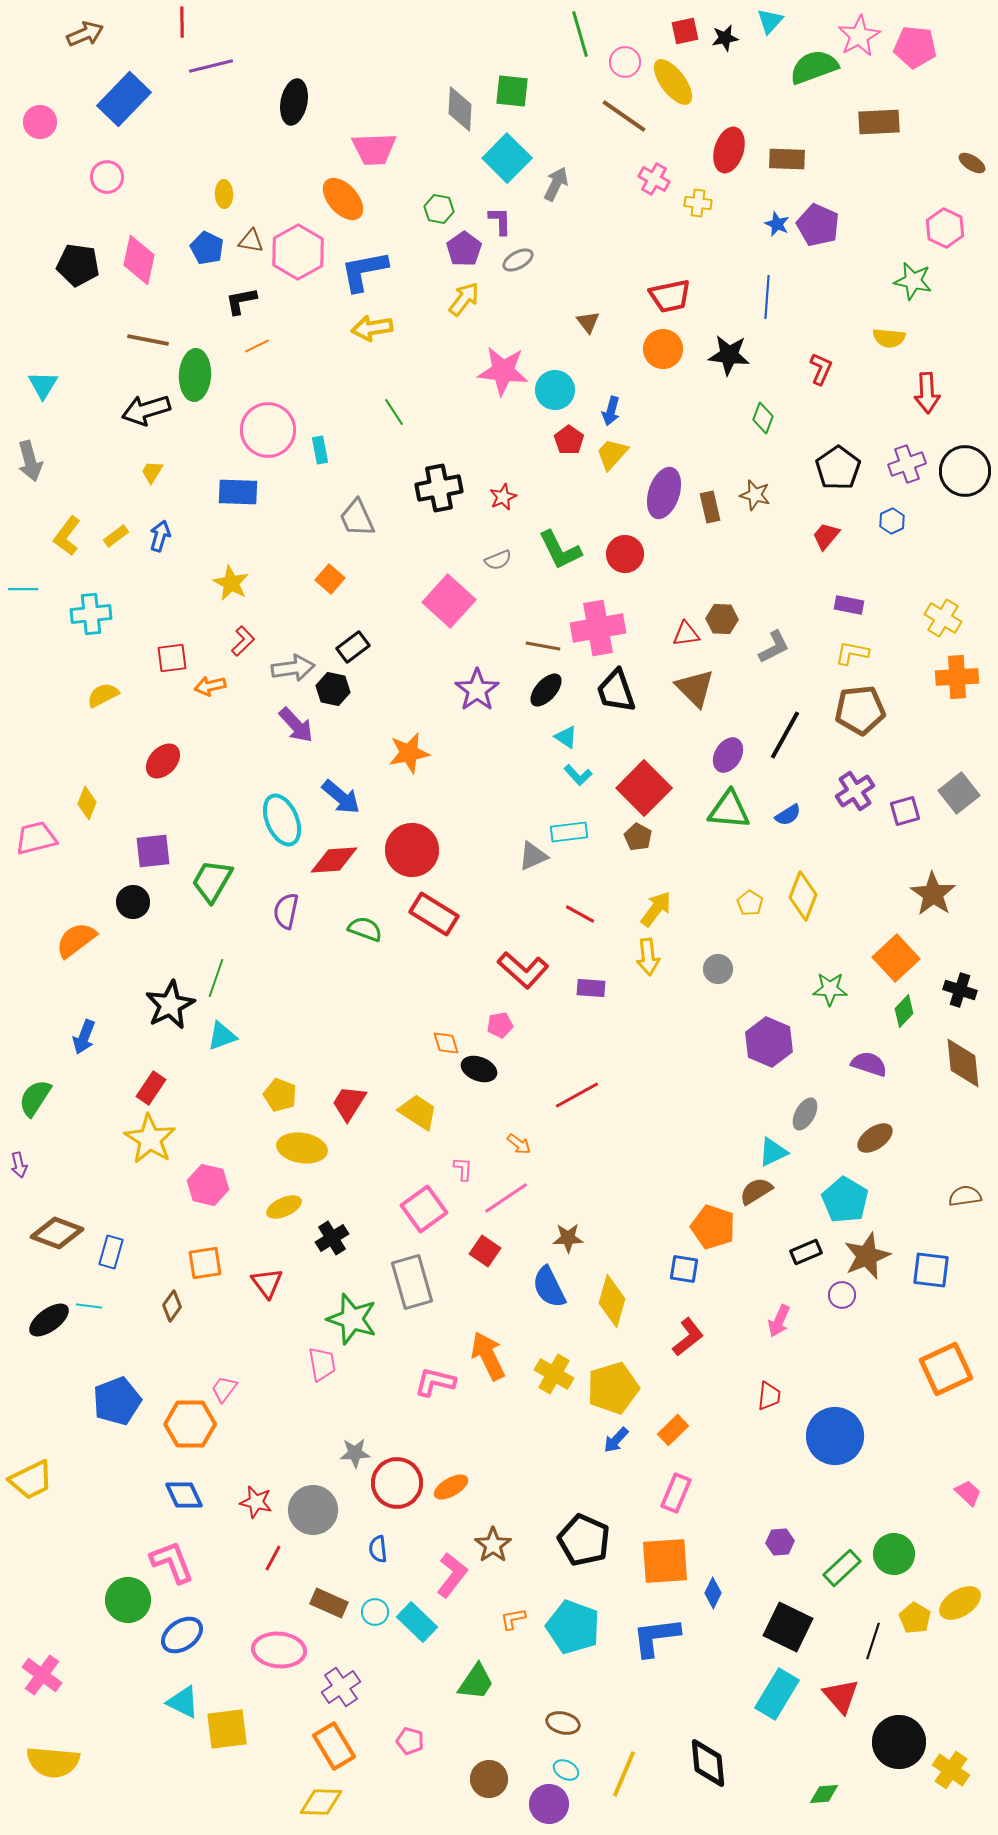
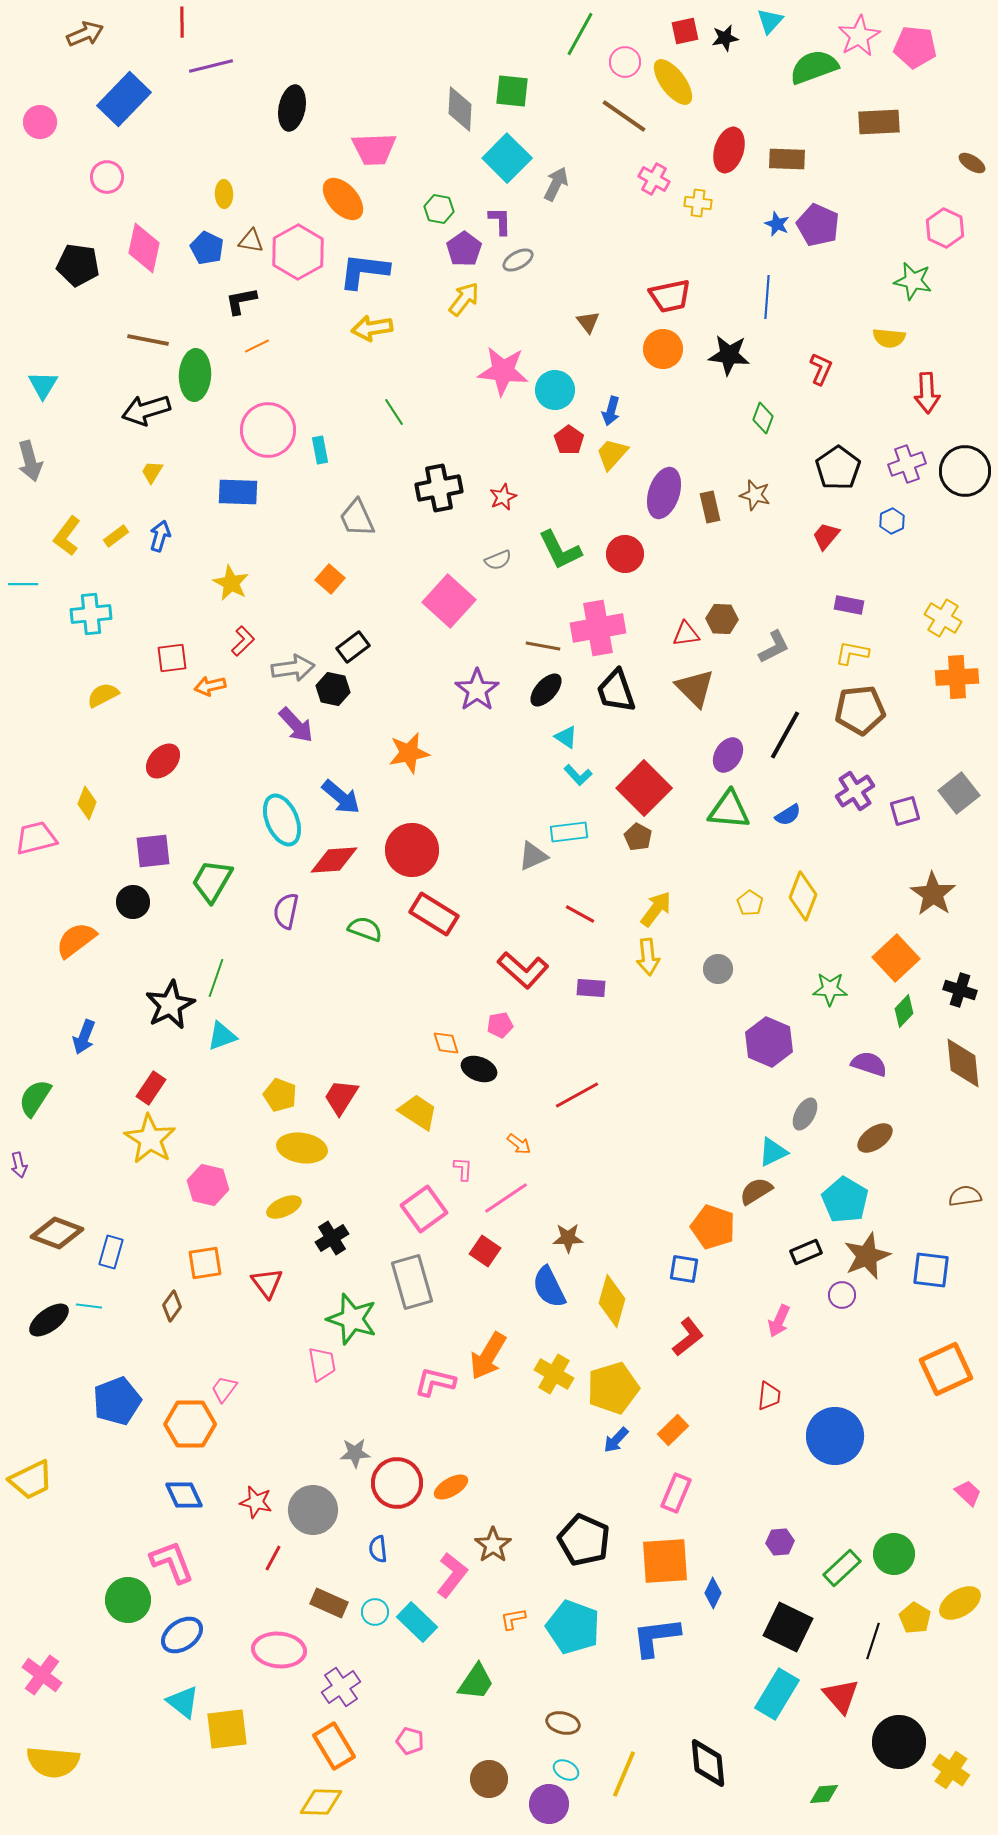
green line at (580, 34): rotated 45 degrees clockwise
black ellipse at (294, 102): moved 2 px left, 6 px down
pink diamond at (139, 260): moved 5 px right, 12 px up
blue L-shape at (364, 271): rotated 18 degrees clockwise
cyan line at (23, 589): moved 5 px up
red trapezoid at (349, 1103): moved 8 px left, 6 px up
orange arrow at (488, 1356): rotated 123 degrees counterclockwise
cyan triangle at (183, 1702): rotated 12 degrees clockwise
